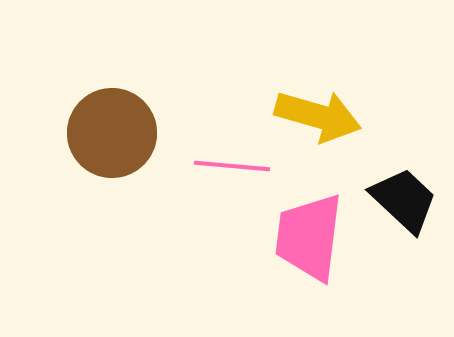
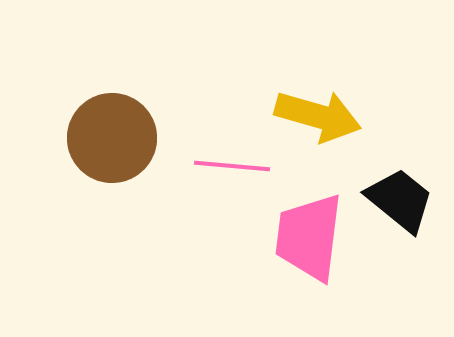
brown circle: moved 5 px down
black trapezoid: moved 4 px left; rotated 4 degrees counterclockwise
